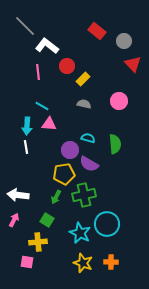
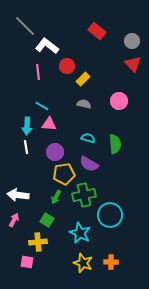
gray circle: moved 8 px right
purple circle: moved 15 px left, 2 px down
cyan circle: moved 3 px right, 9 px up
